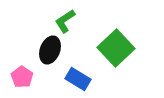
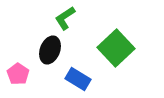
green L-shape: moved 3 px up
pink pentagon: moved 4 px left, 3 px up
